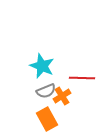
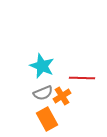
gray semicircle: moved 3 px left, 2 px down
